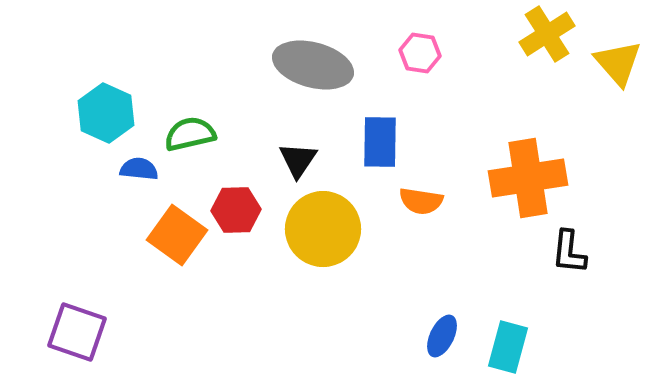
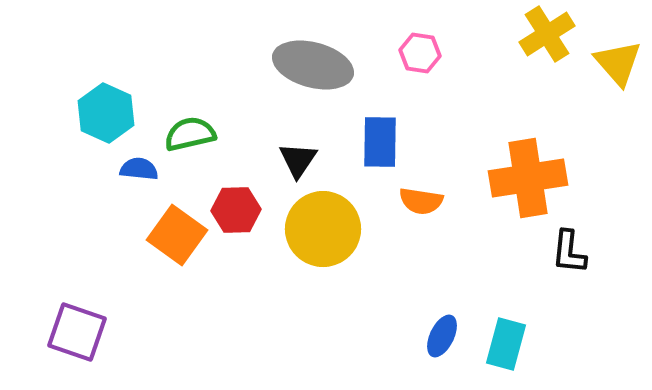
cyan rectangle: moved 2 px left, 3 px up
